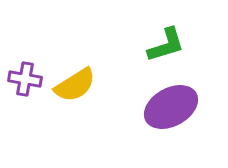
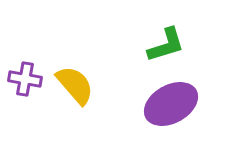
yellow semicircle: rotated 99 degrees counterclockwise
purple ellipse: moved 3 px up
